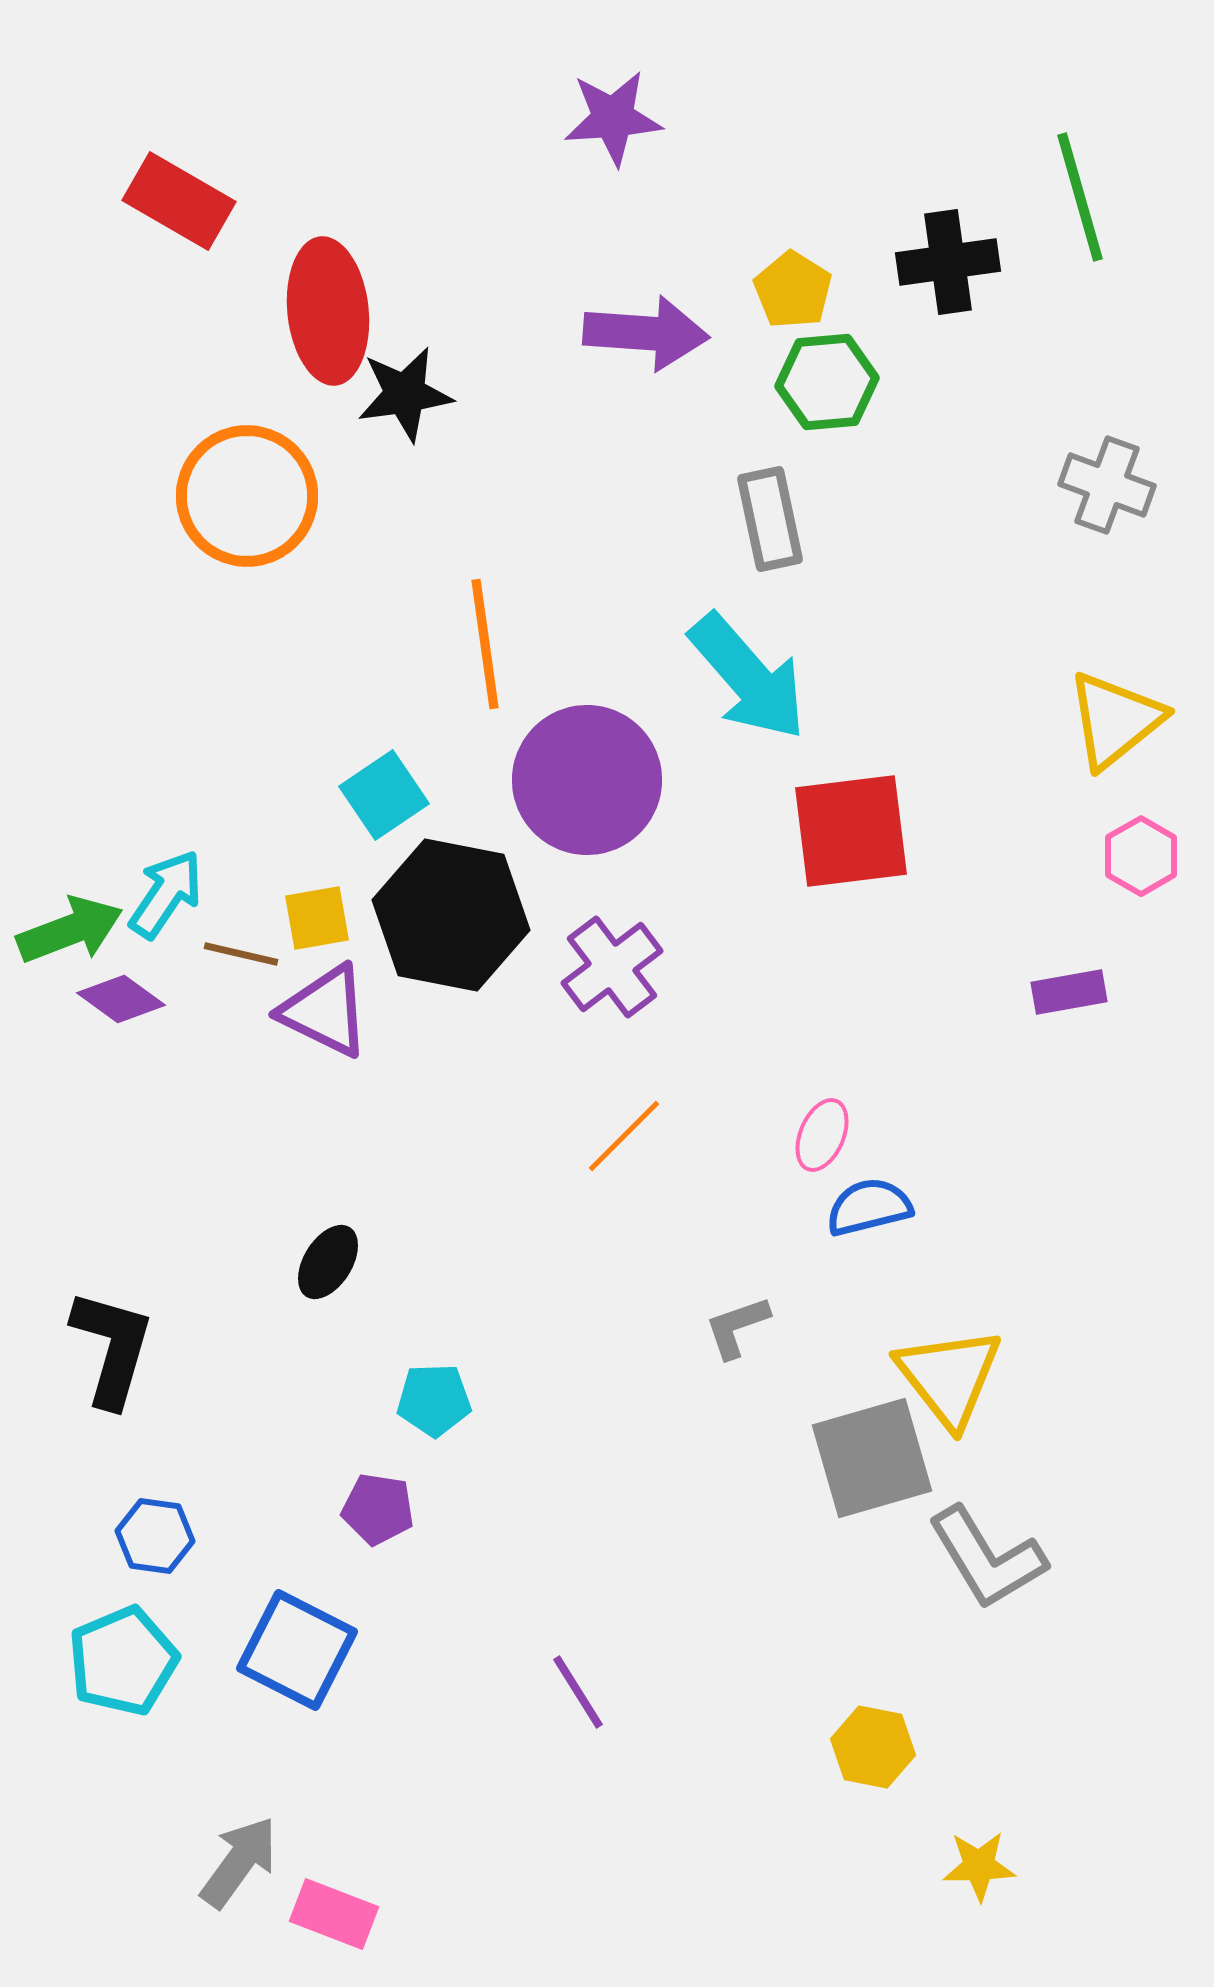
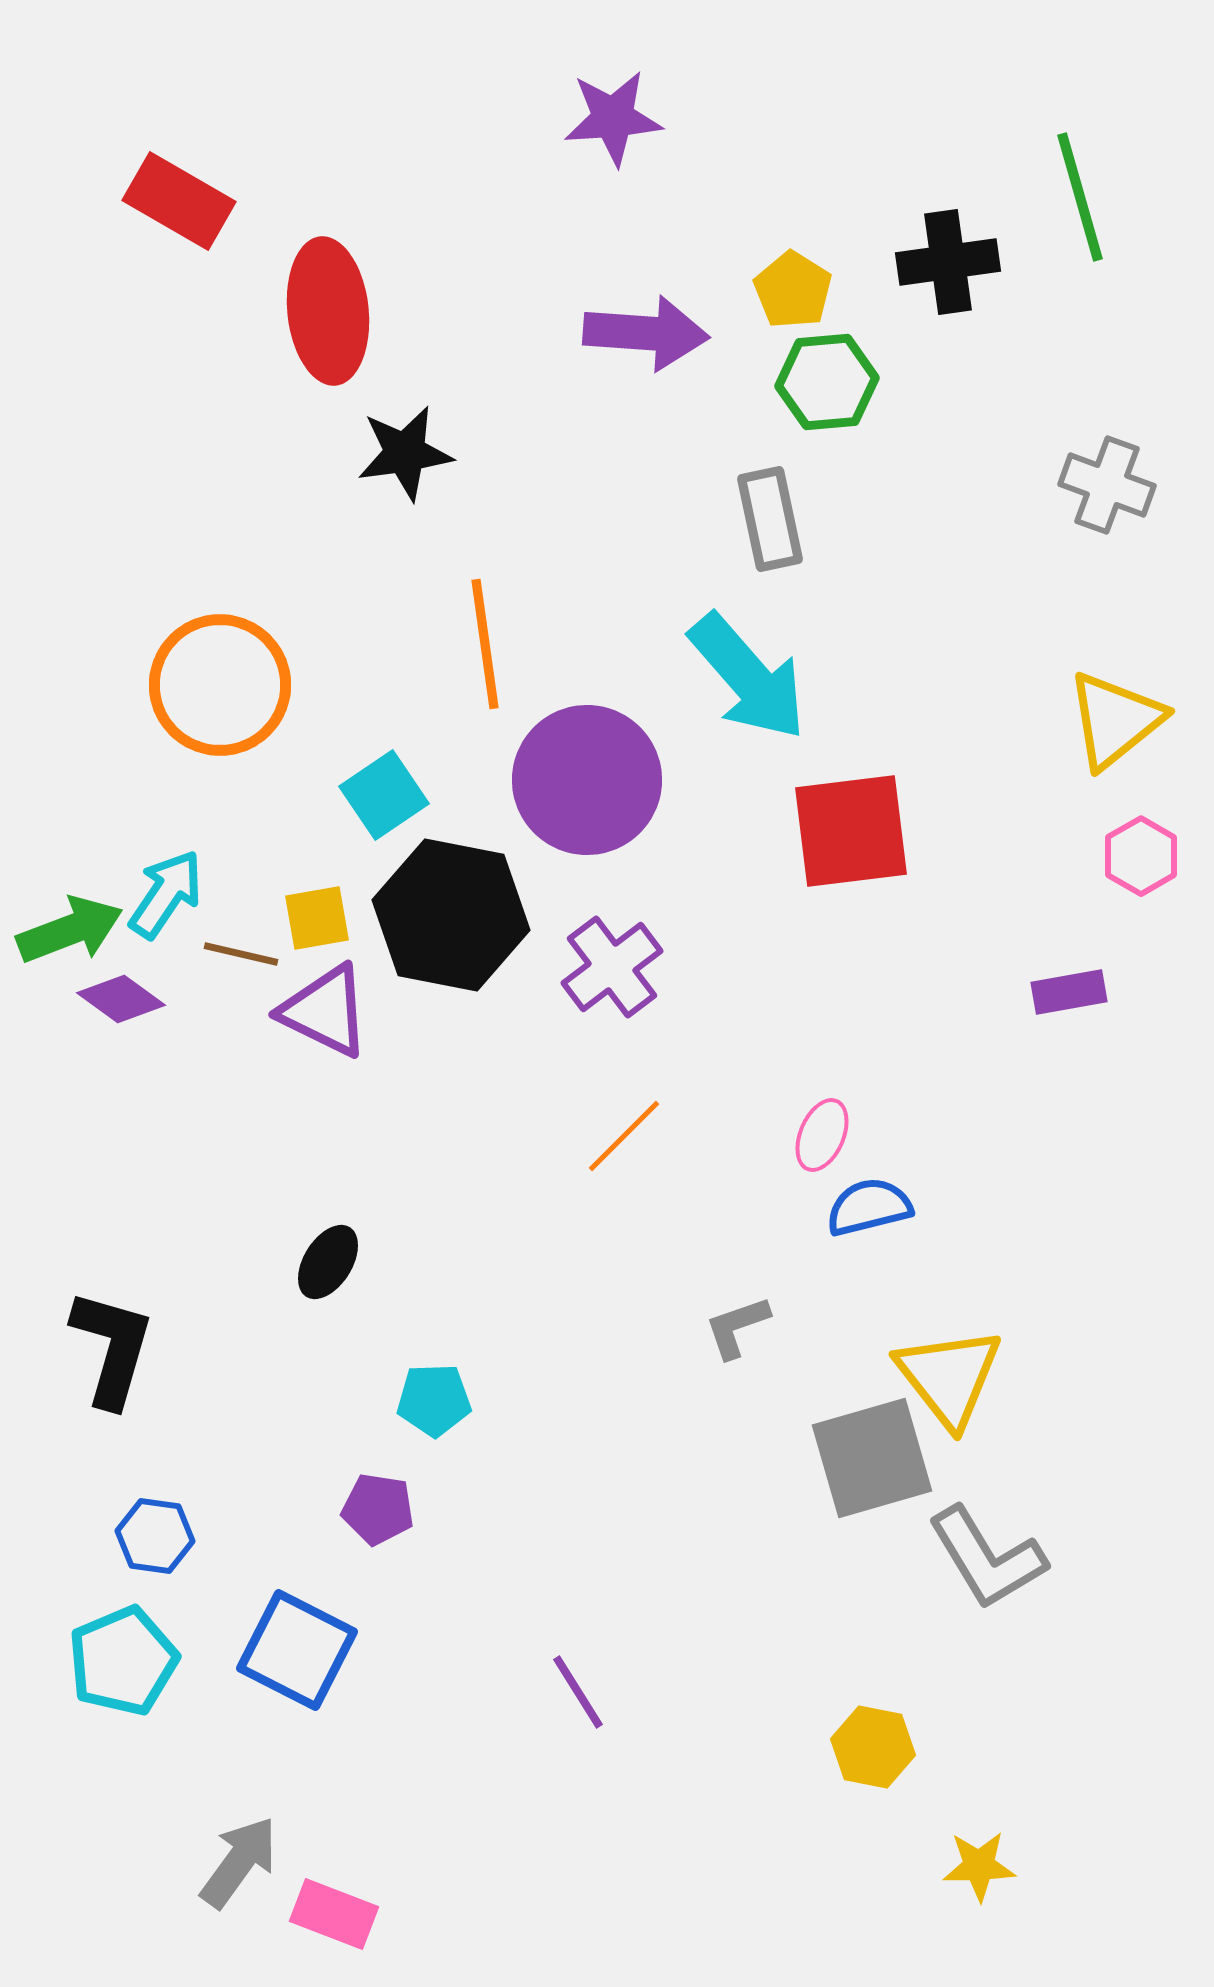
black star at (405, 394): moved 59 px down
orange circle at (247, 496): moved 27 px left, 189 px down
